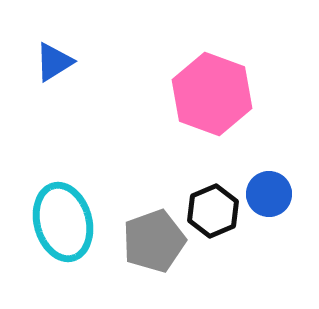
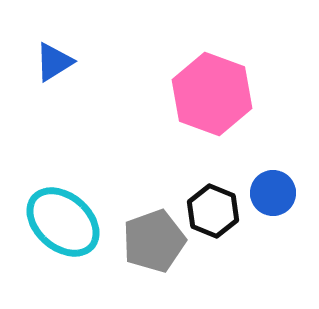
blue circle: moved 4 px right, 1 px up
black hexagon: rotated 15 degrees counterclockwise
cyan ellipse: rotated 34 degrees counterclockwise
